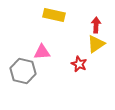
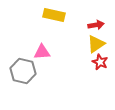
red arrow: rotated 77 degrees clockwise
red star: moved 21 px right, 2 px up
